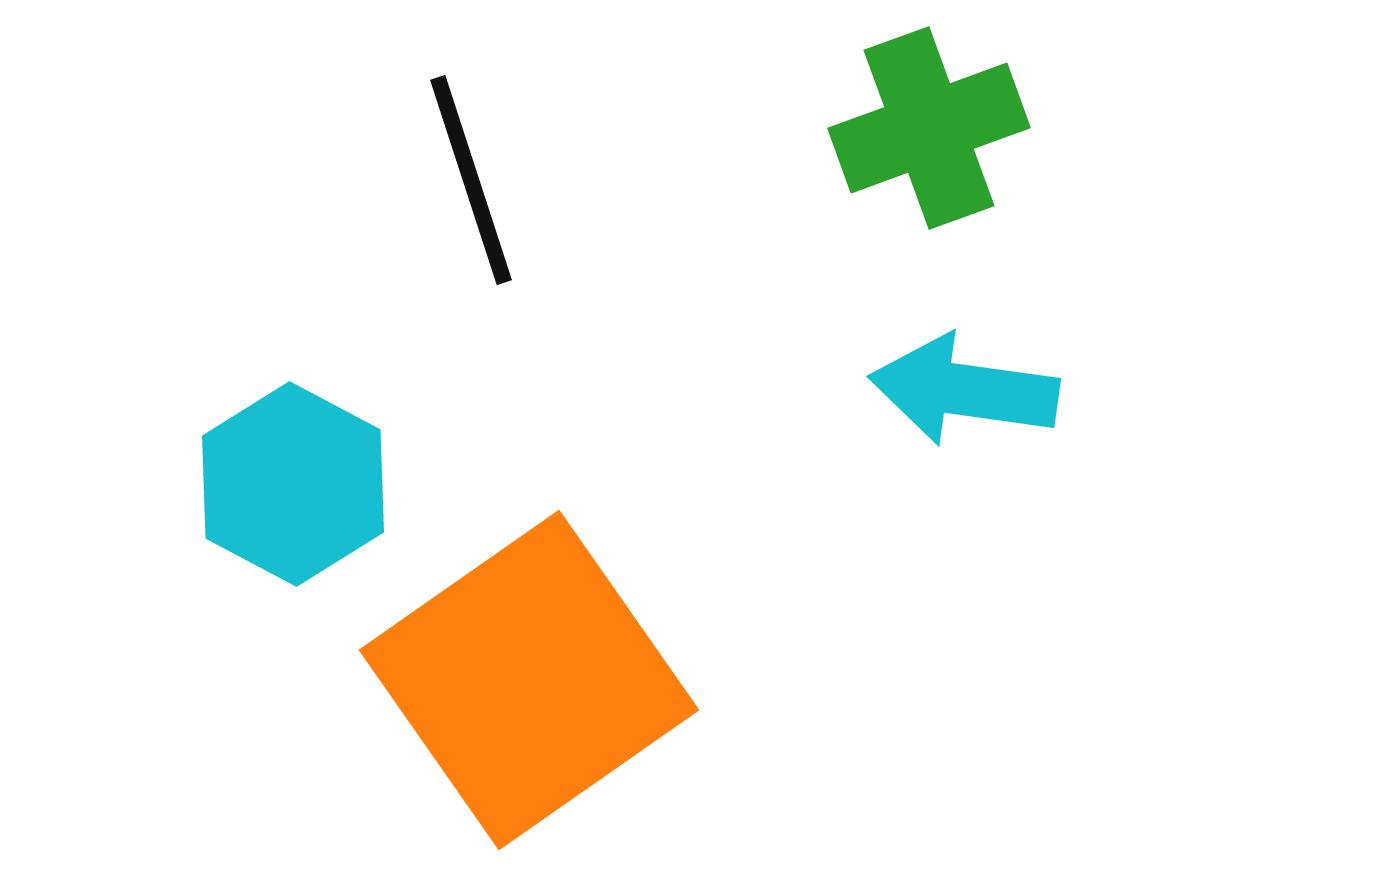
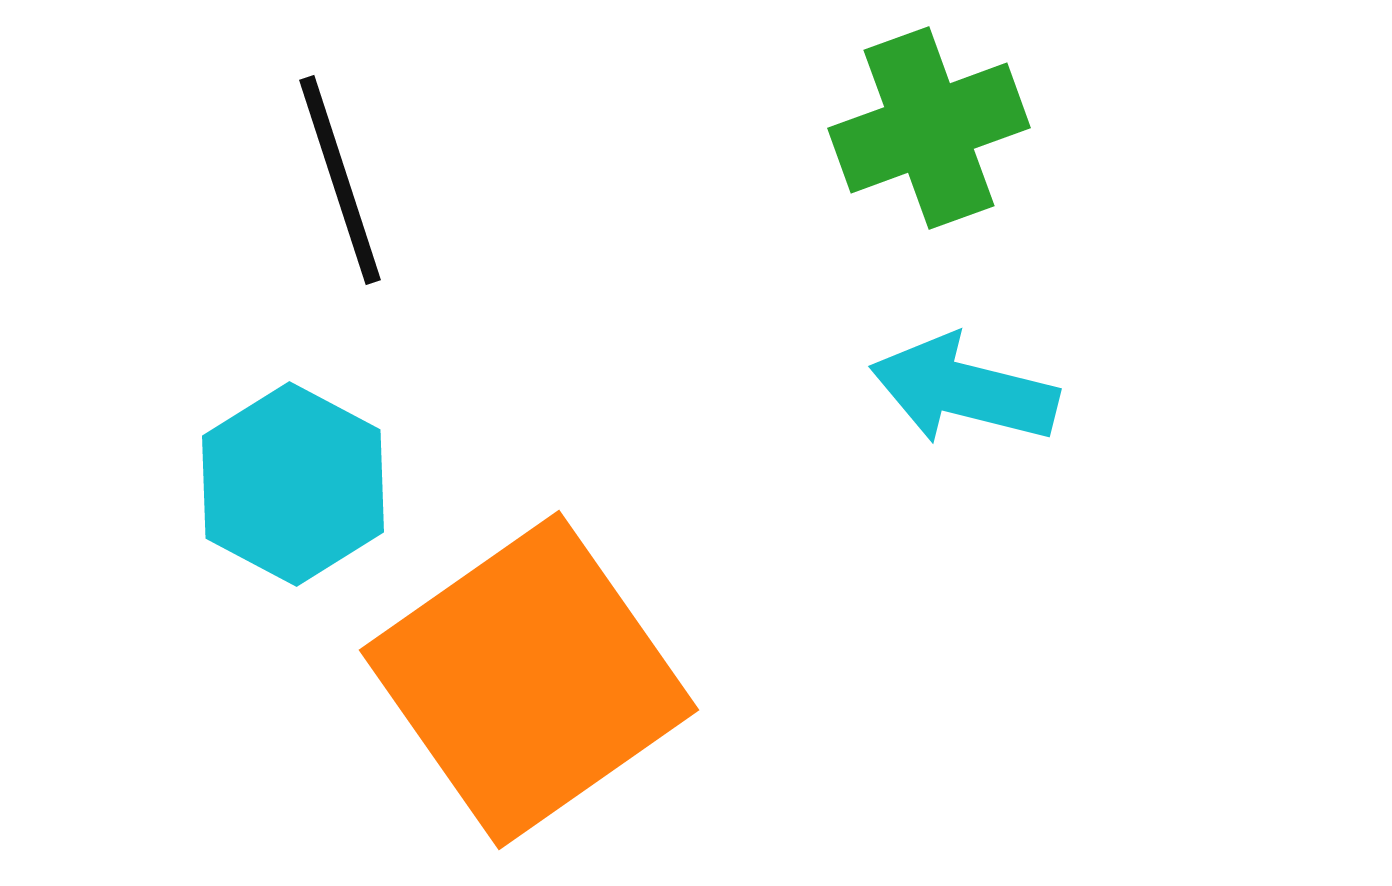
black line: moved 131 px left
cyan arrow: rotated 6 degrees clockwise
